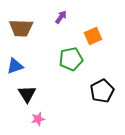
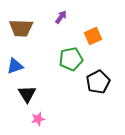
black pentagon: moved 4 px left, 9 px up
